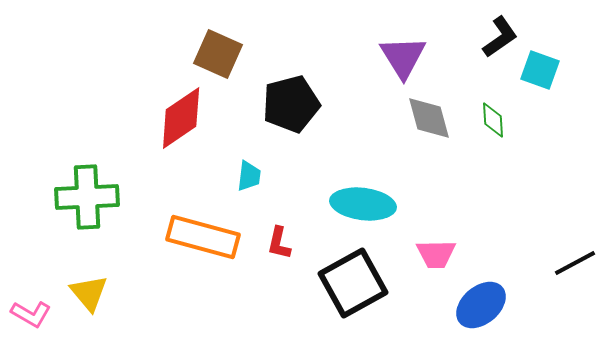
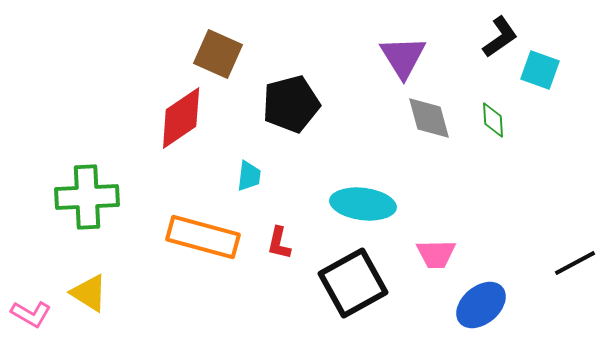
yellow triangle: rotated 18 degrees counterclockwise
